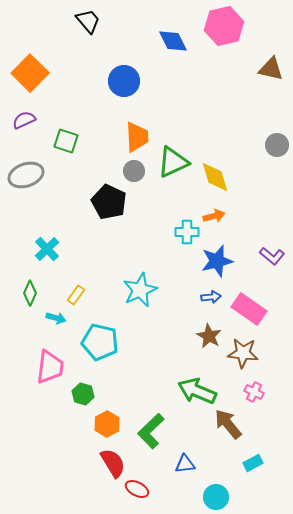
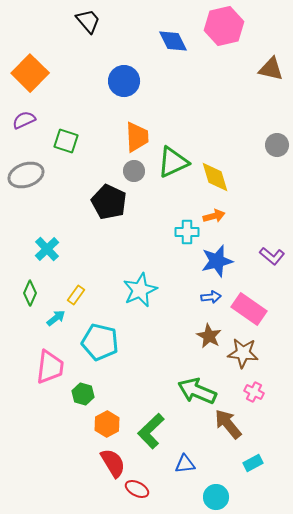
cyan arrow at (56, 318): rotated 54 degrees counterclockwise
